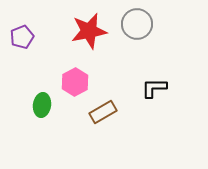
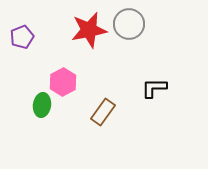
gray circle: moved 8 px left
red star: moved 1 px up
pink hexagon: moved 12 px left
brown rectangle: rotated 24 degrees counterclockwise
